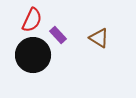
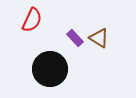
purple rectangle: moved 17 px right, 3 px down
black circle: moved 17 px right, 14 px down
